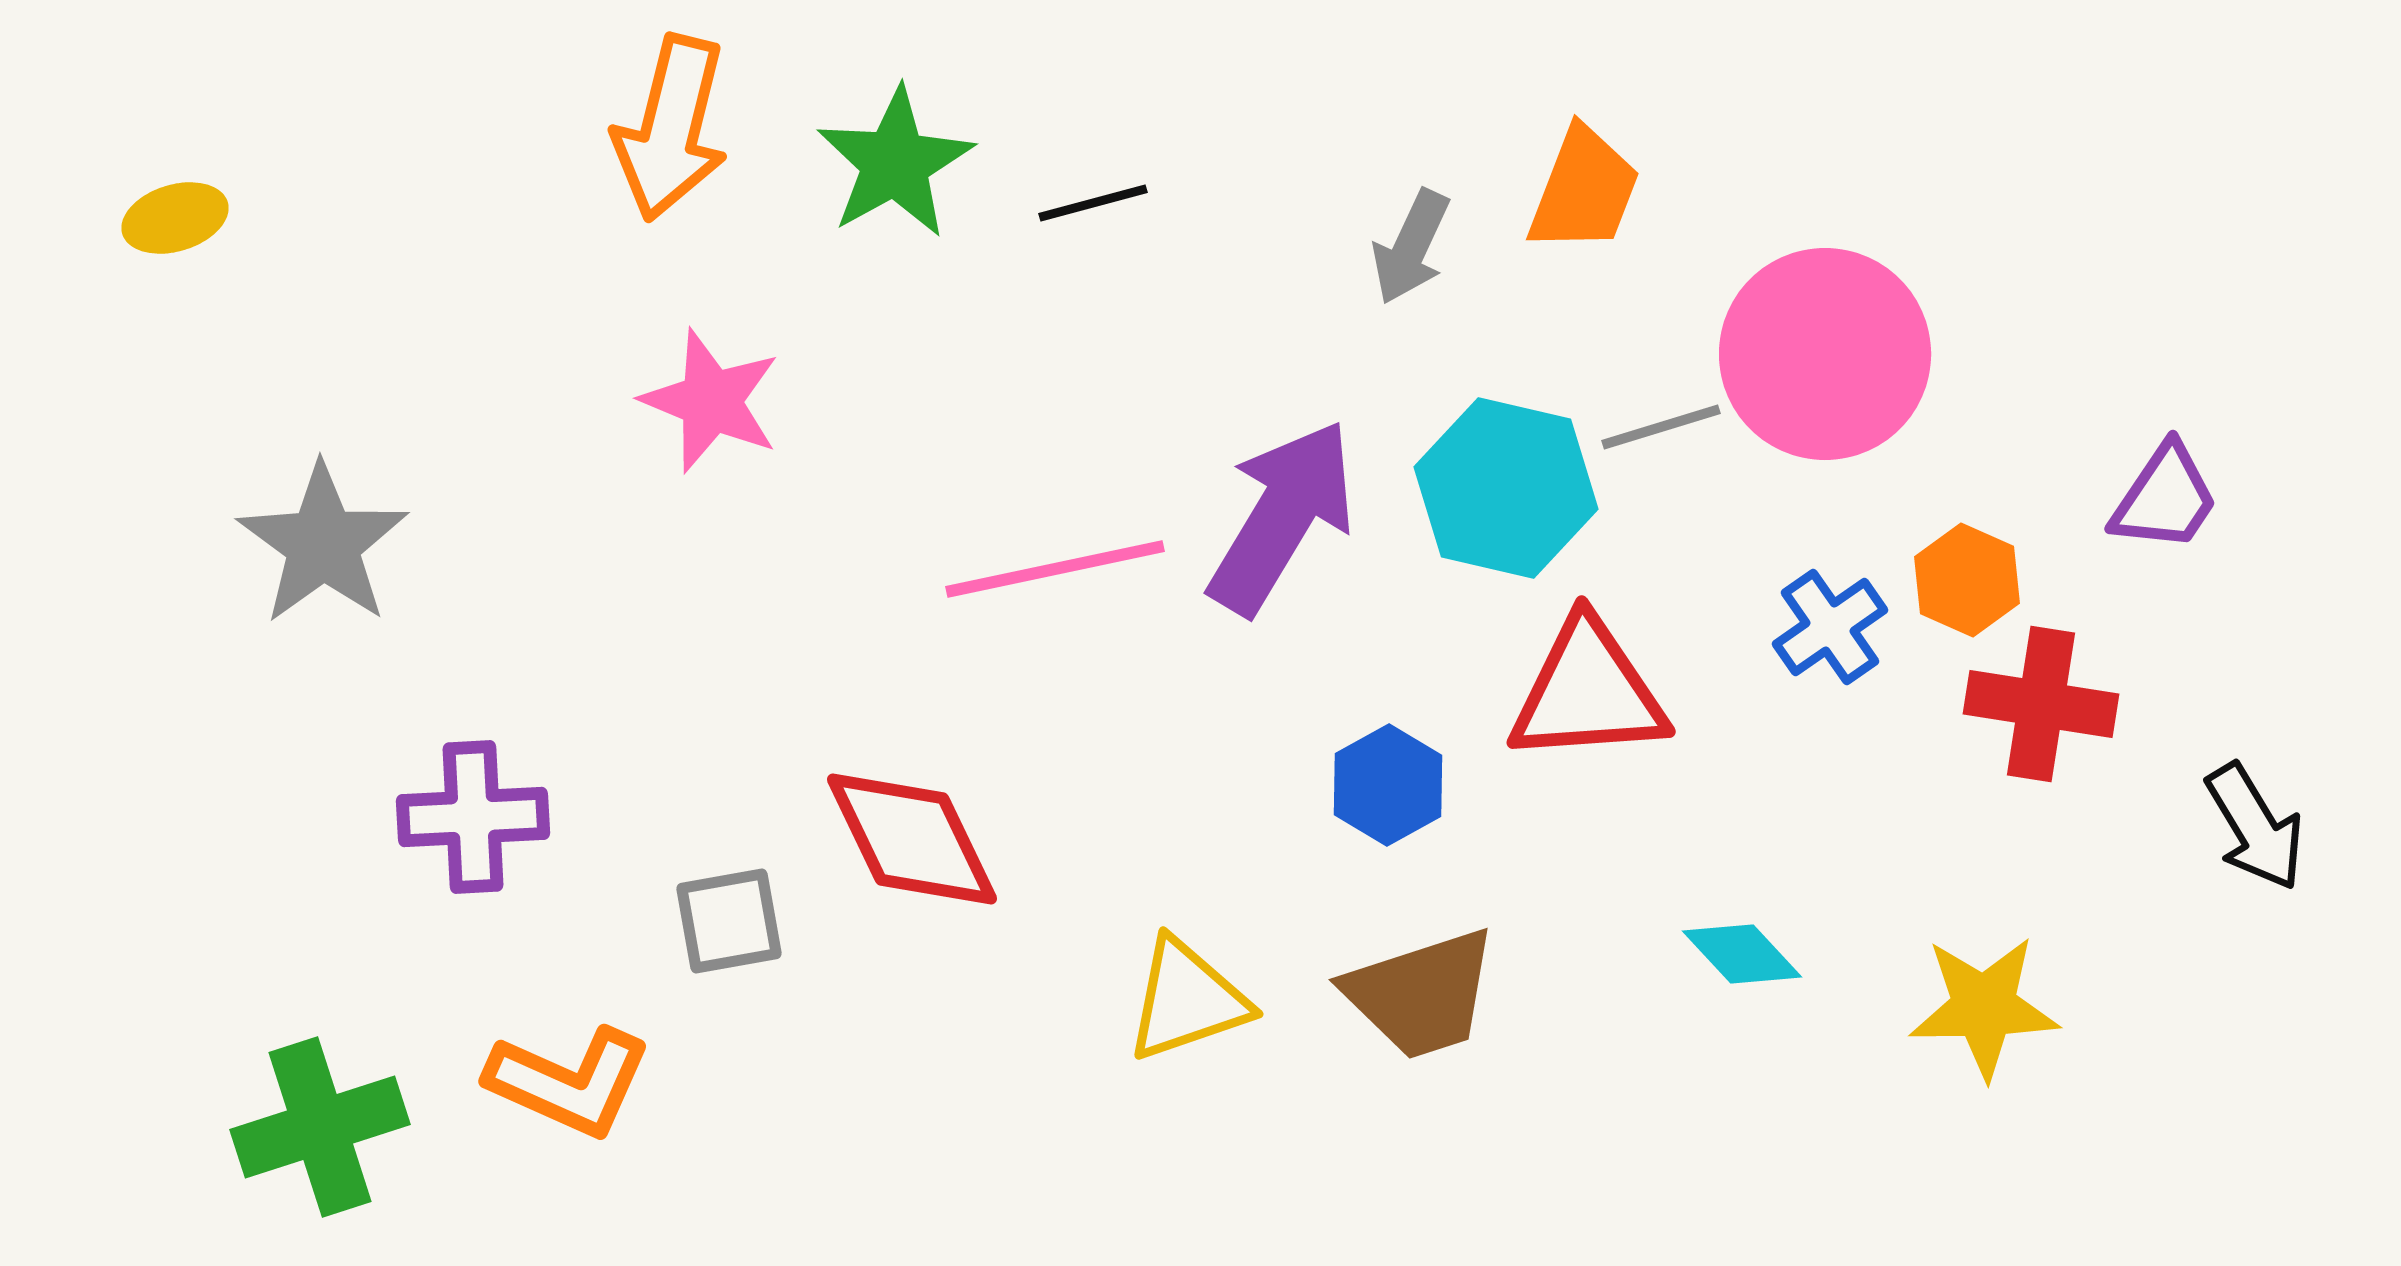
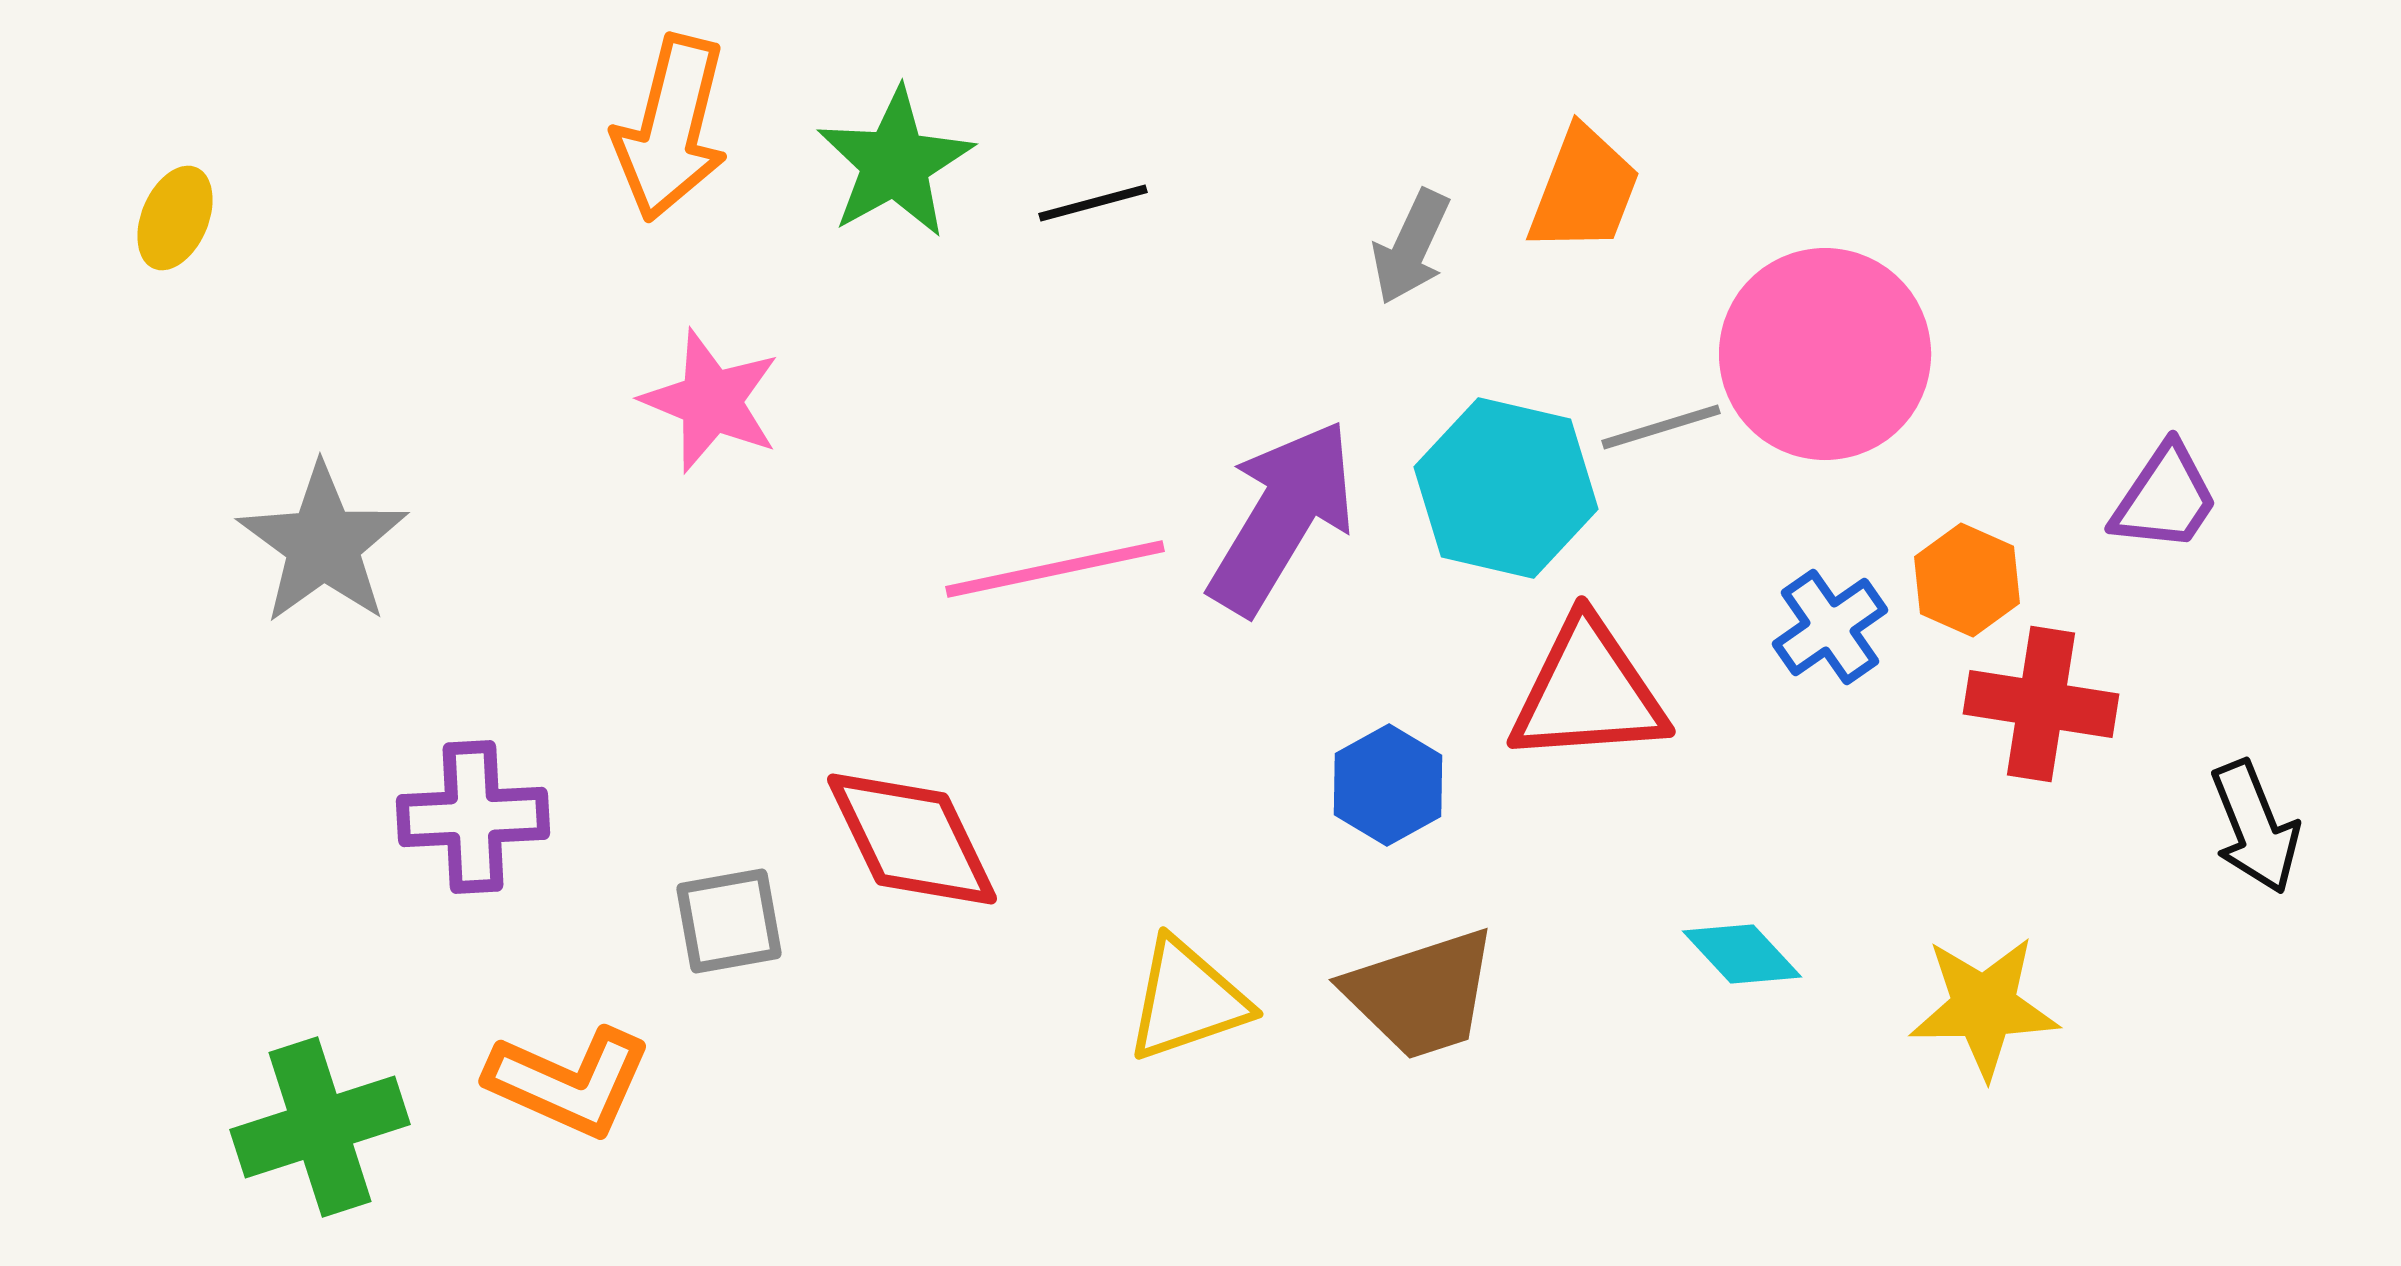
yellow ellipse: rotated 50 degrees counterclockwise
black arrow: rotated 9 degrees clockwise
